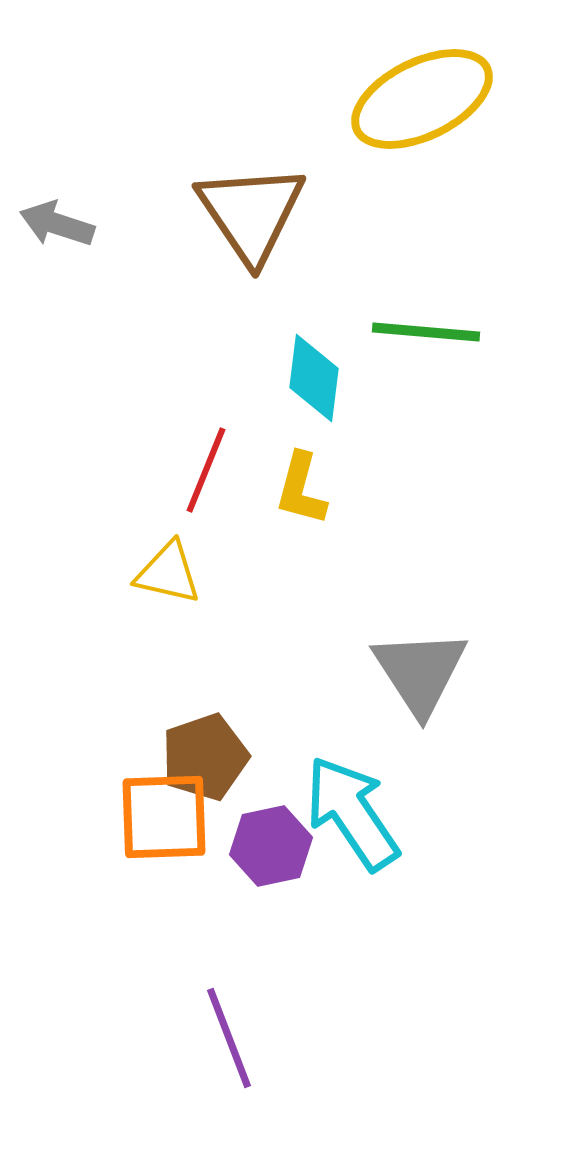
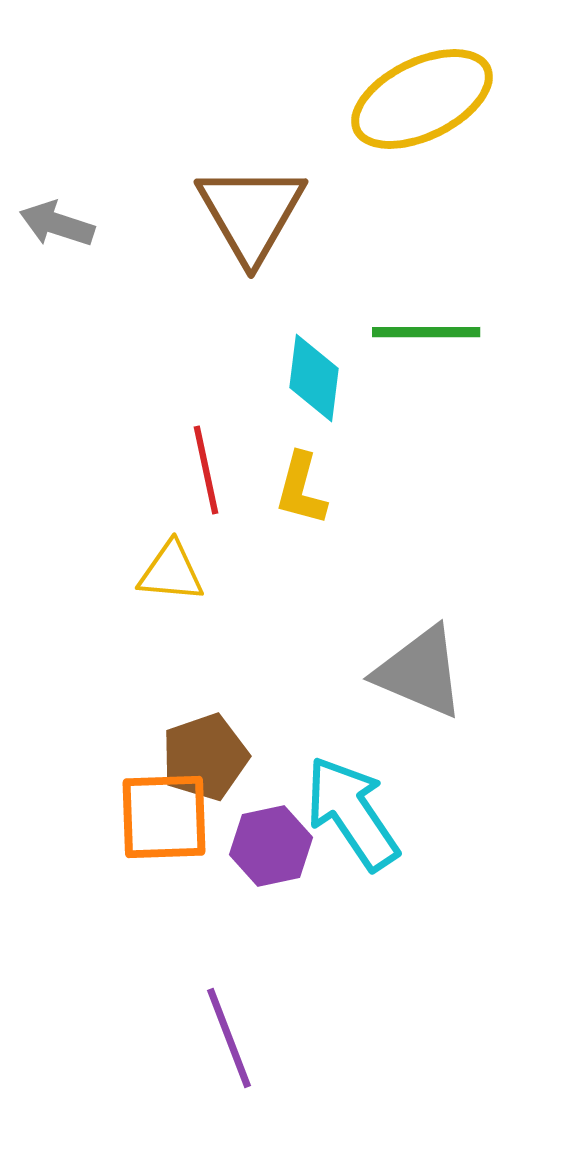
brown triangle: rotated 4 degrees clockwise
green line: rotated 5 degrees counterclockwise
red line: rotated 34 degrees counterclockwise
yellow triangle: moved 3 px right, 1 px up; rotated 8 degrees counterclockwise
gray triangle: rotated 34 degrees counterclockwise
